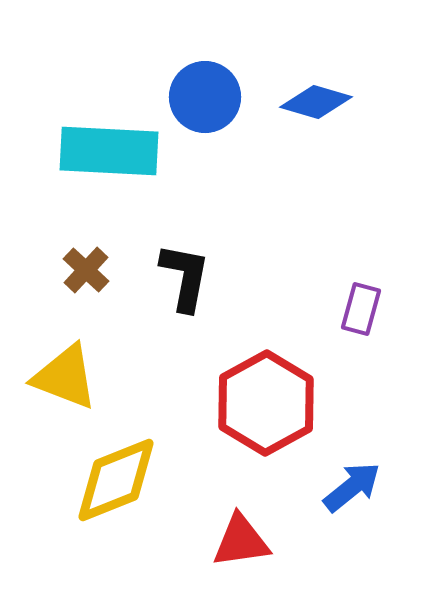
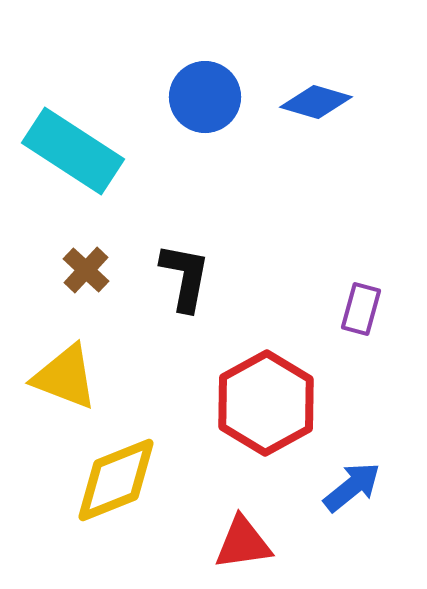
cyan rectangle: moved 36 px left; rotated 30 degrees clockwise
red triangle: moved 2 px right, 2 px down
